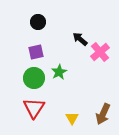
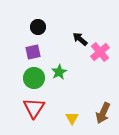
black circle: moved 5 px down
purple square: moved 3 px left
brown arrow: moved 1 px up
